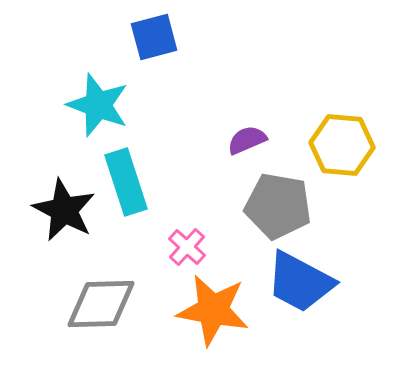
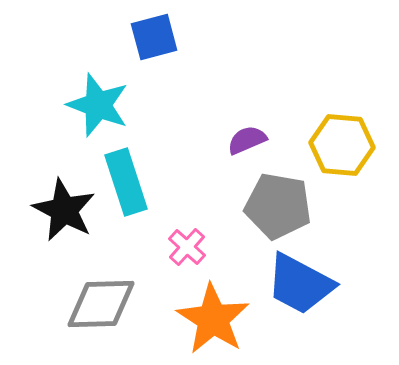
blue trapezoid: moved 2 px down
orange star: moved 9 px down; rotated 22 degrees clockwise
